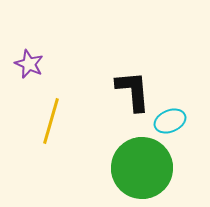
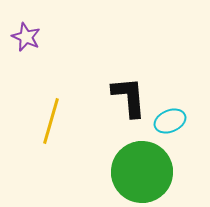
purple star: moved 3 px left, 27 px up
black L-shape: moved 4 px left, 6 px down
green circle: moved 4 px down
